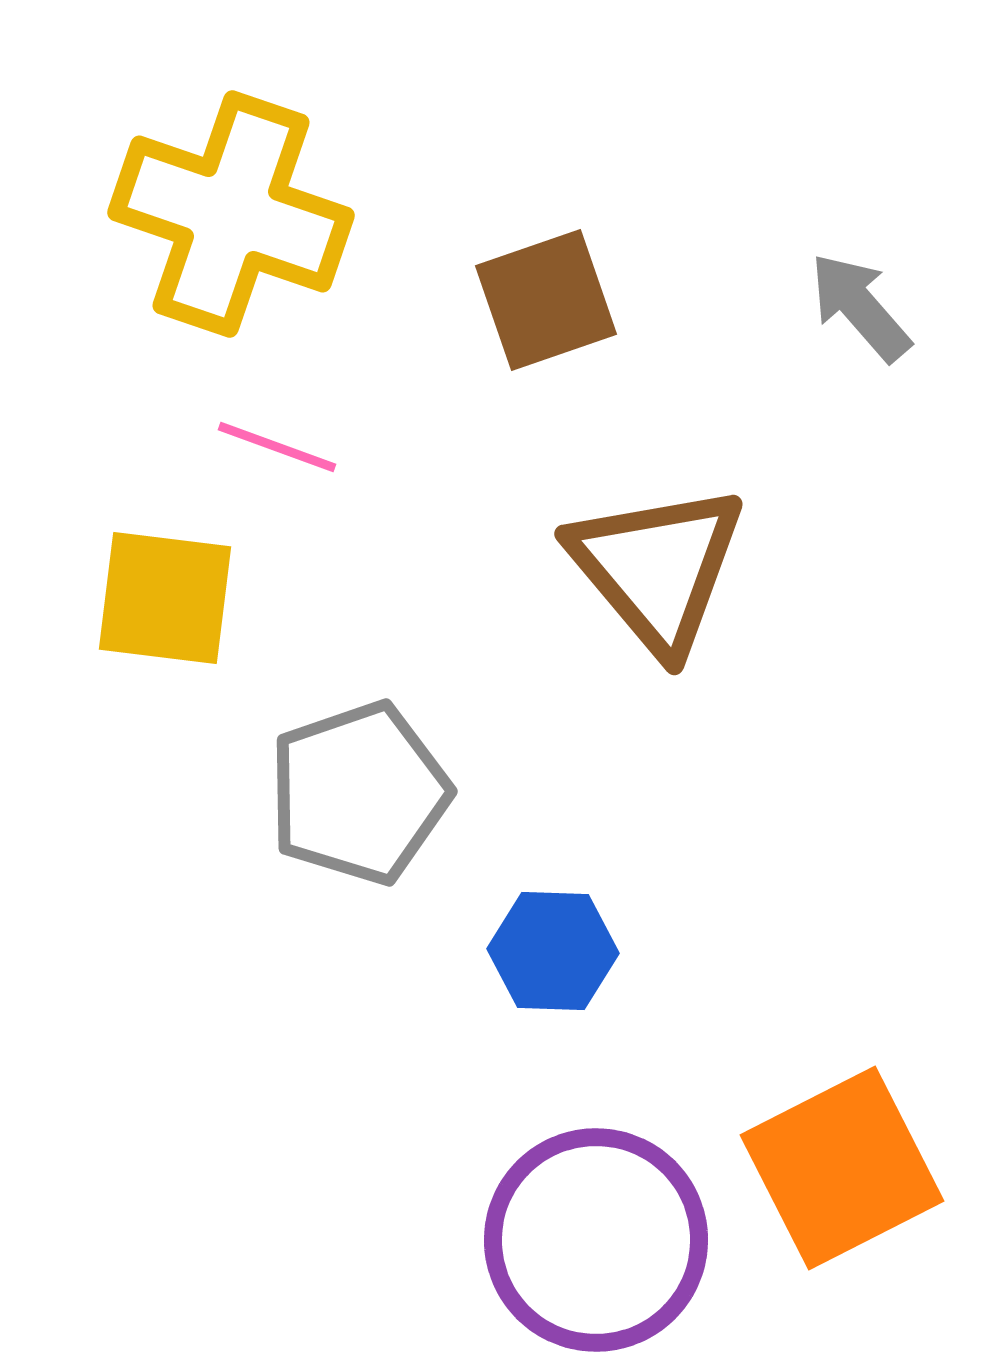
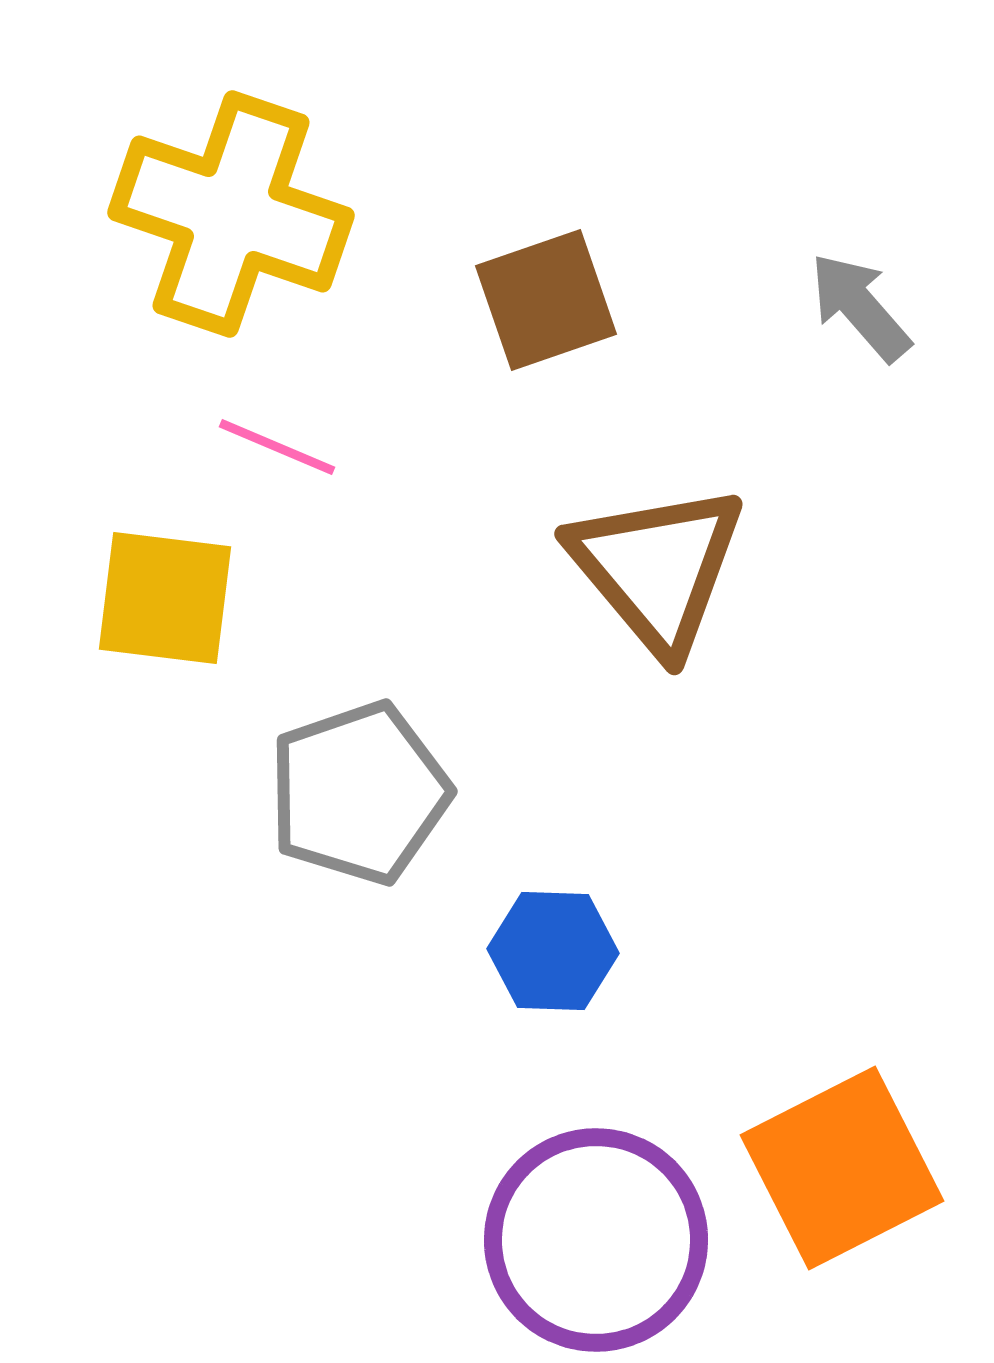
pink line: rotated 3 degrees clockwise
